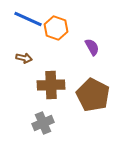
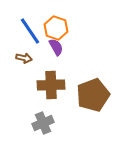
blue line: moved 2 px right, 12 px down; rotated 32 degrees clockwise
purple semicircle: moved 36 px left
brown pentagon: rotated 24 degrees clockwise
